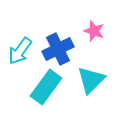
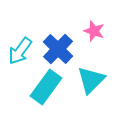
blue cross: rotated 20 degrees counterclockwise
